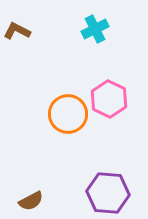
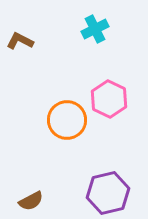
brown L-shape: moved 3 px right, 10 px down
orange circle: moved 1 px left, 6 px down
purple hexagon: rotated 18 degrees counterclockwise
